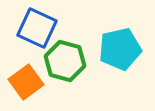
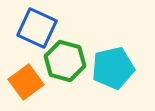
cyan pentagon: moved 7 px left, 19 px down
